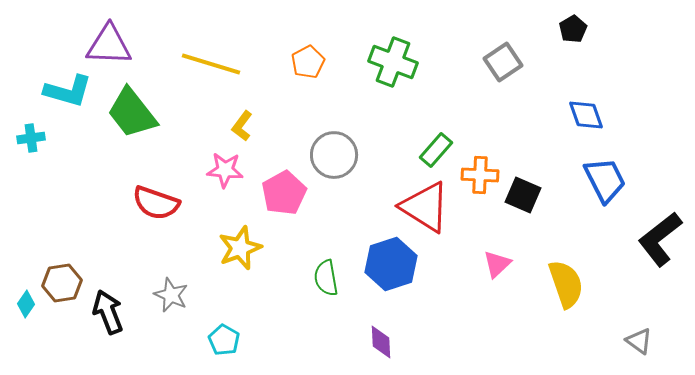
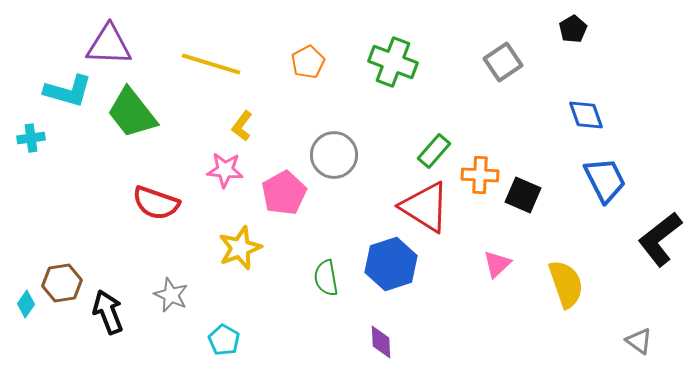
green rectangle: moved 2 px left, 1 px down
